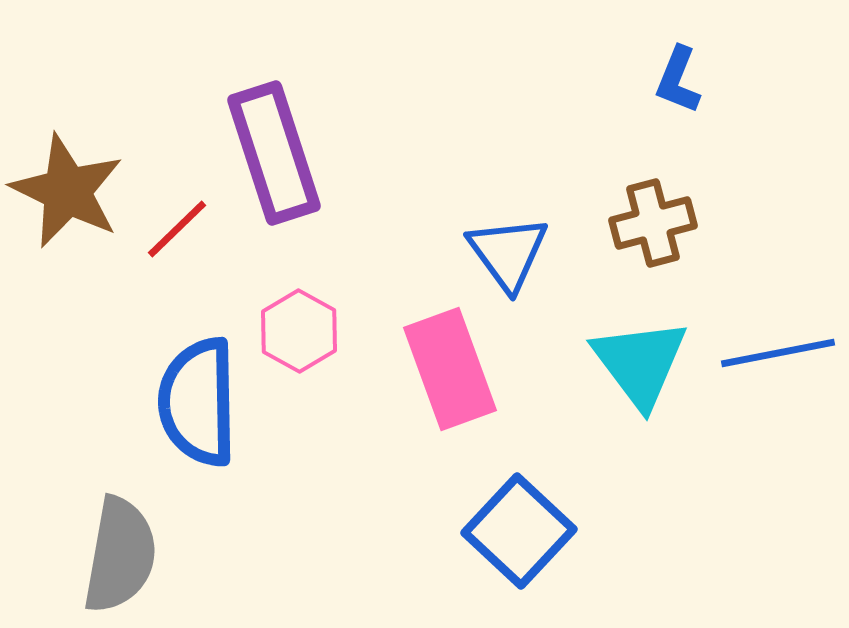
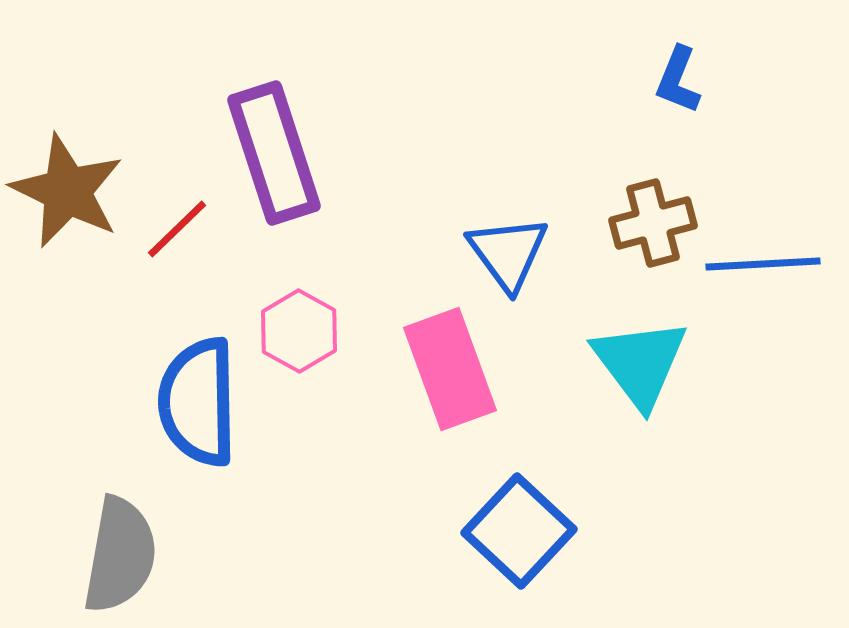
blue line: moved 15 px left, 89 px up; rotated 8 degrees clockwise
